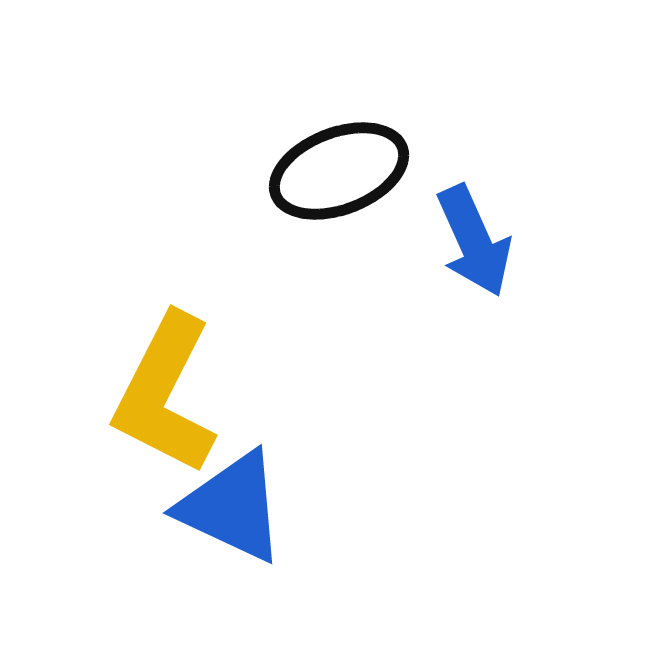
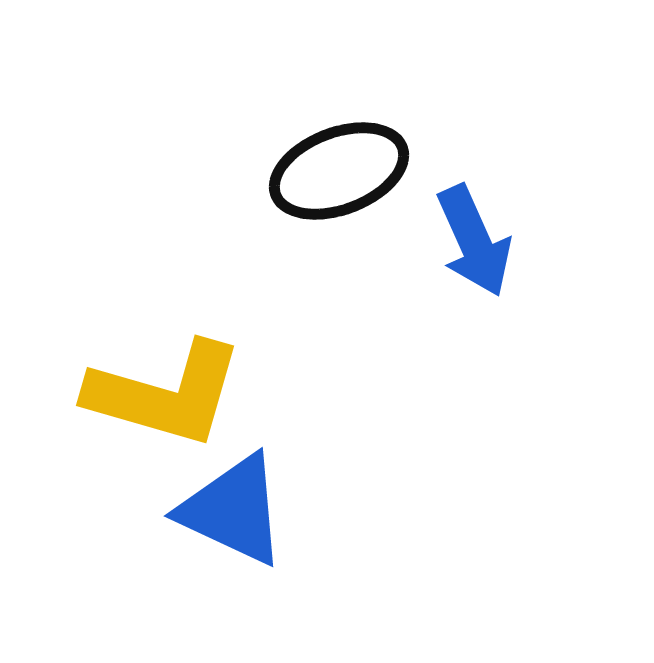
yellow L-shape: rotated 101 degrees counterclockwise
blue triangle: moved 1 px right, 3 px down
